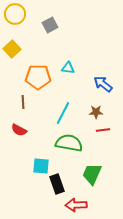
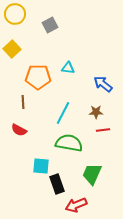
red arrow: rotated 20 degrees counterclockwise
